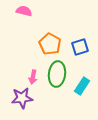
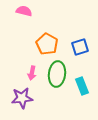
orange pentagon: moved 3 px left
pink arrow: moved 1 px left, 4 px up
cyan rectangle: rotated 54 degrees counterclockwise
